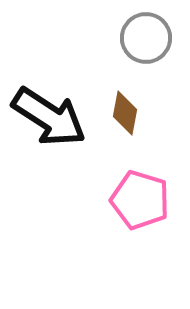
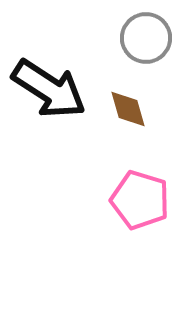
brown diamond: moved 3 px right, 4 px up; rotated 27 degrees counterclockwise
black arrow: moved 28 px up
